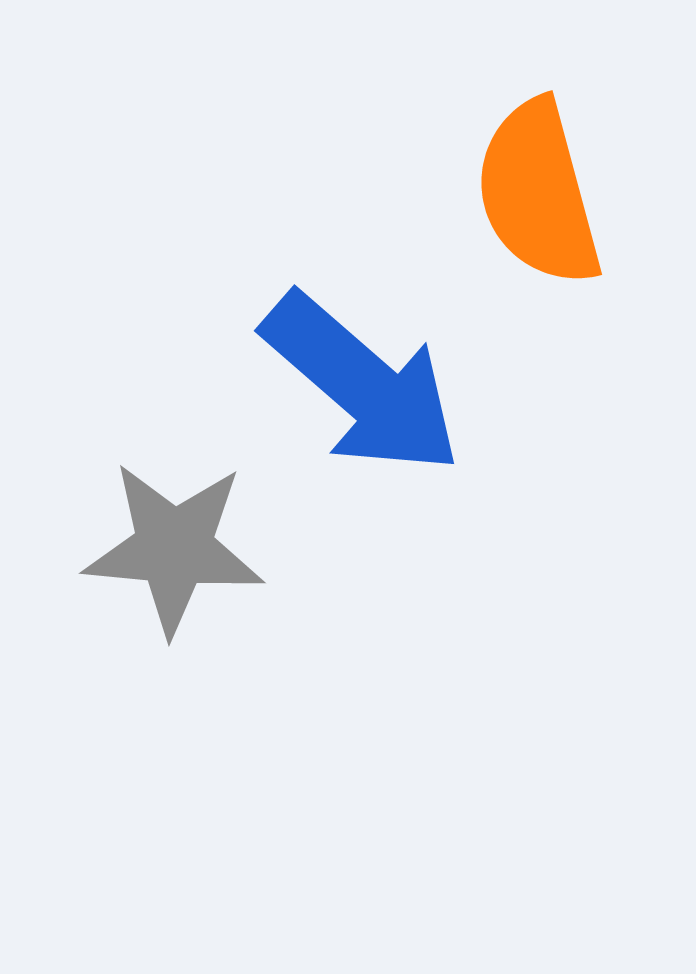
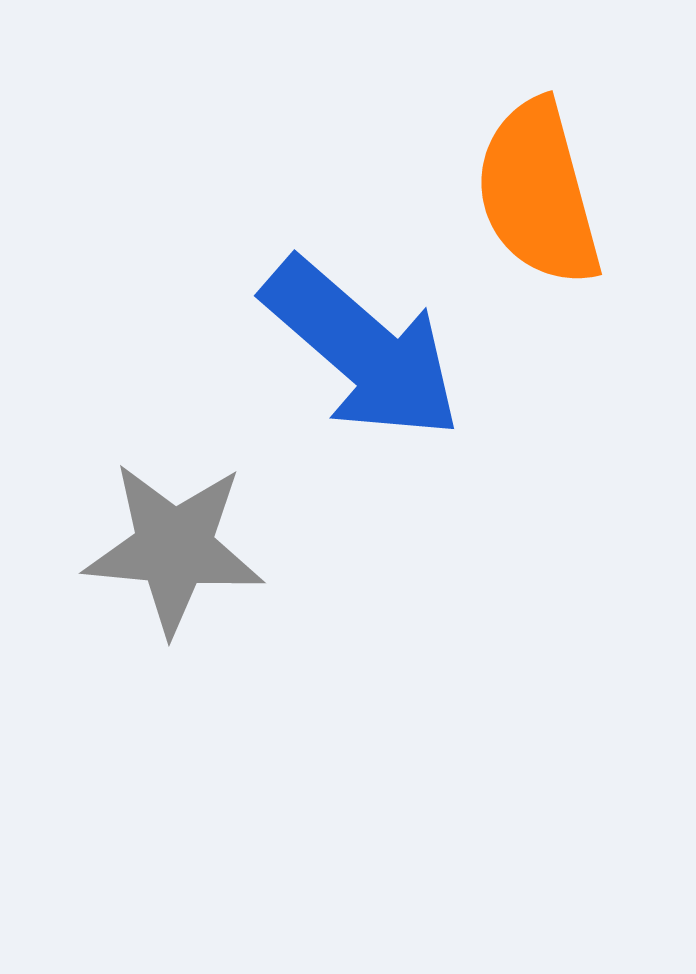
blue arrow: moved 35 px up
